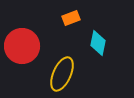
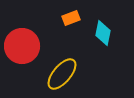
cyan diamond: moved 5 px right, 10 px up
yellow ellipse: rotated 16 degrees clockwise
